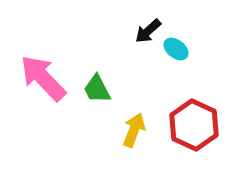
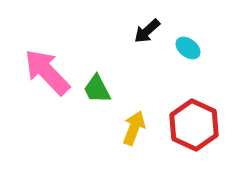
black arrow: moved 1 px left
cyan ellipse: moved 12 px right, 1 px up
pink arrow: moved 4 px right, 6 px up
yellow arrow: moved 2 px up
